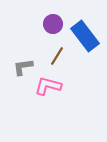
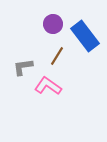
pink L-shape: rotated 20 degrees clockwise
